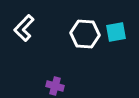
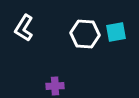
white L-shape: rotated 12 degrees counterclockwise
purple cross: rotated 18 degrees counterclockwise
